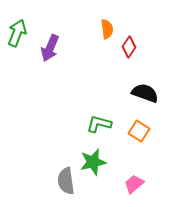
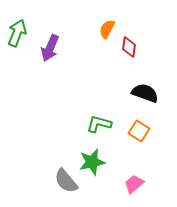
orange semicircle: rotated 144 degrees counterclockwise
red diamond: rotated 25 degrees counterclockwise
green star: moved 1 px left
gray semicircle: rotated 32 degrees counterclockwise
